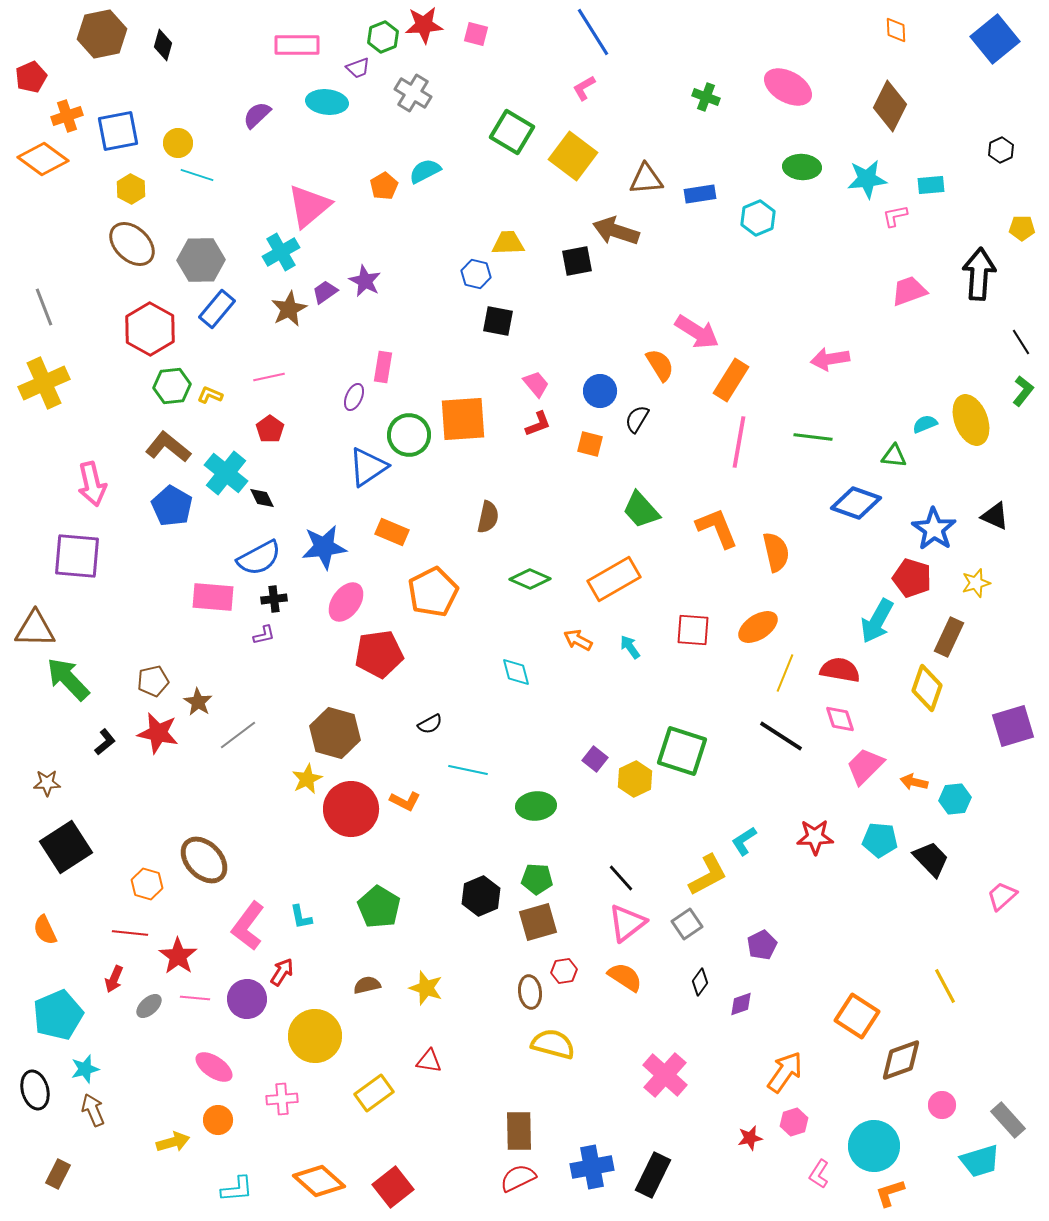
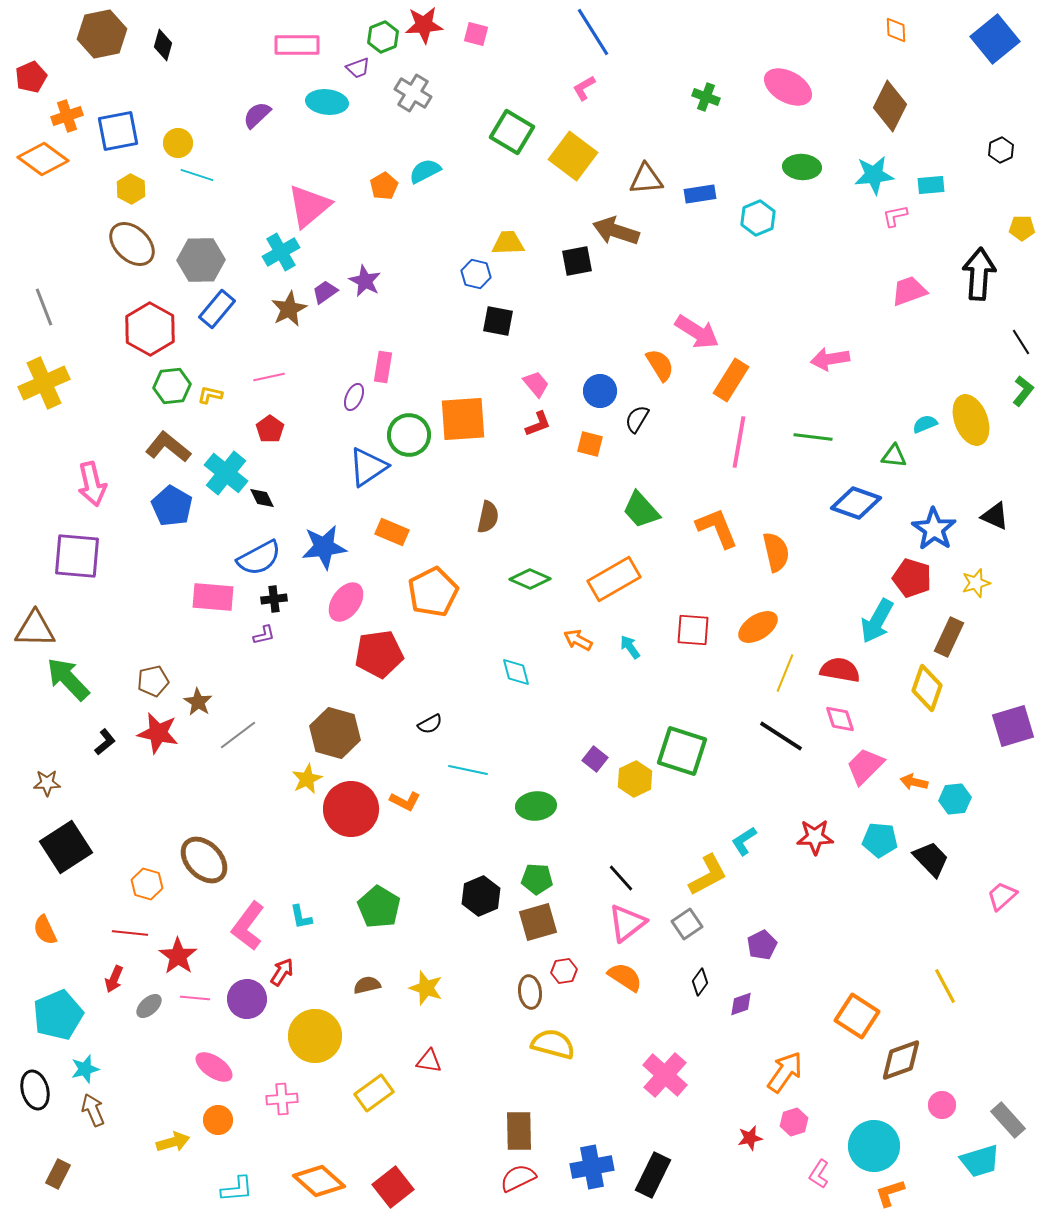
cyan star at (867, 179): moved 7 px right, 4 px up
yellow L-shape at (210, 395): rotated 10 degrees counterclockwise
